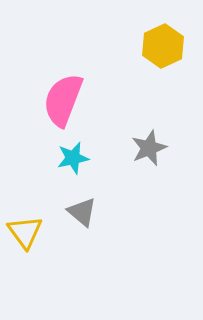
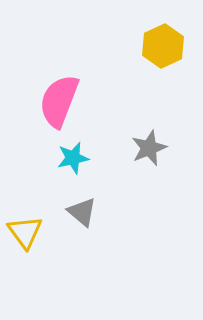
pink semicircle: moved 4 px left, 1 px down
